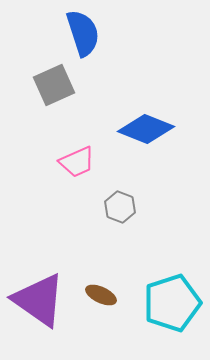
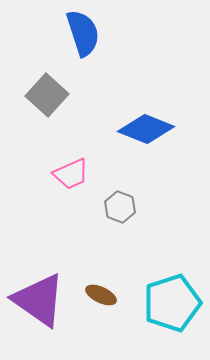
gray square: moved 7 px left, 10 px down; rotated 24 degrees counterclockwise
pink trapezoid: moved 6 px left, 12 px down
